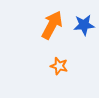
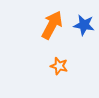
blue star: rotated 15 degrees clockwise
